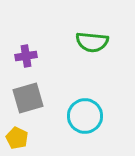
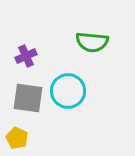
purple cross: rotated 15 degrees counterclockwise
gray square: rotated 24 degrees clockwise
cyan circle: moved 17 px left, 25 px up
